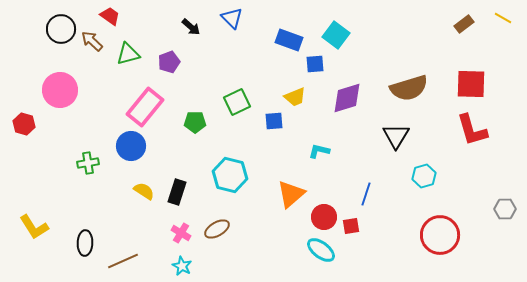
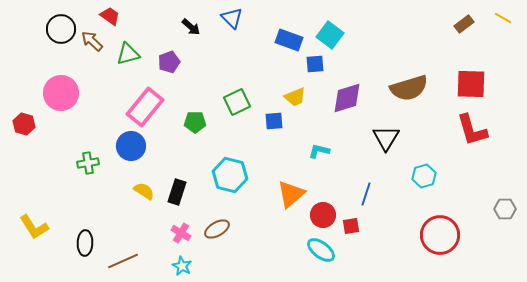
cyan square at (336, 35): moved 6 px left
pink circle at (60, 90): moved 1 px right, 3 px down
black triangle at (396, 136): moved 10 px left, 2 px down
red circle at (324, 217): moved 1 px left, 2 px up
